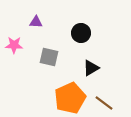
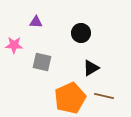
gray square: moved 7 px left, 5 px down
brown line: moved 7 px up; rotated 24 degrees counterclockwise
